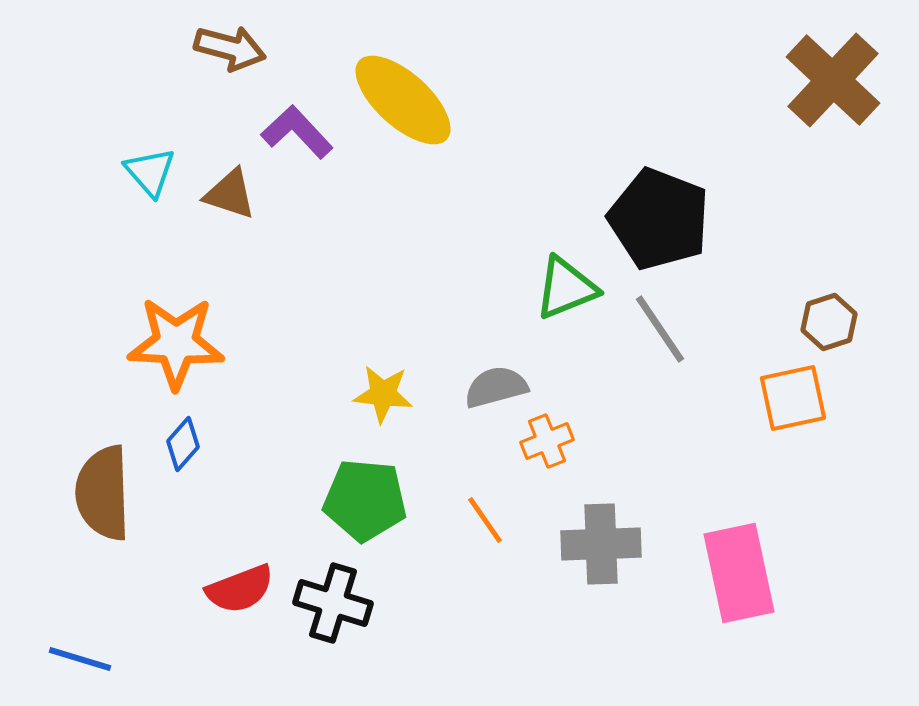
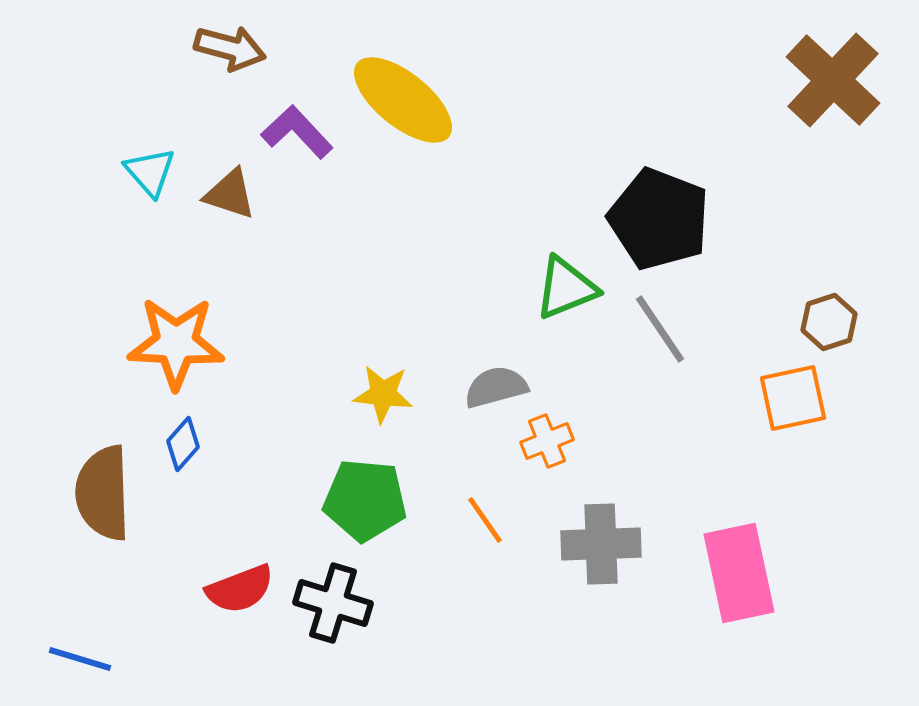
yellow ellipse: rotated 3 degrees counterclockwise
